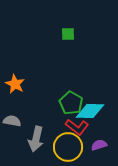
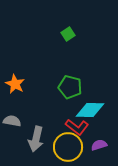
green square: rotated 32 degrees counterclockwise
green pentagon: moved 1 px left, 16 px up; rotated 15 degrees counterclockwise
cyan diamond: moved 1 px up
